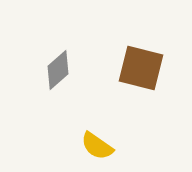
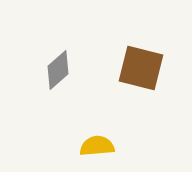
yellow semicircle: rotated 140 degrees clockwise
